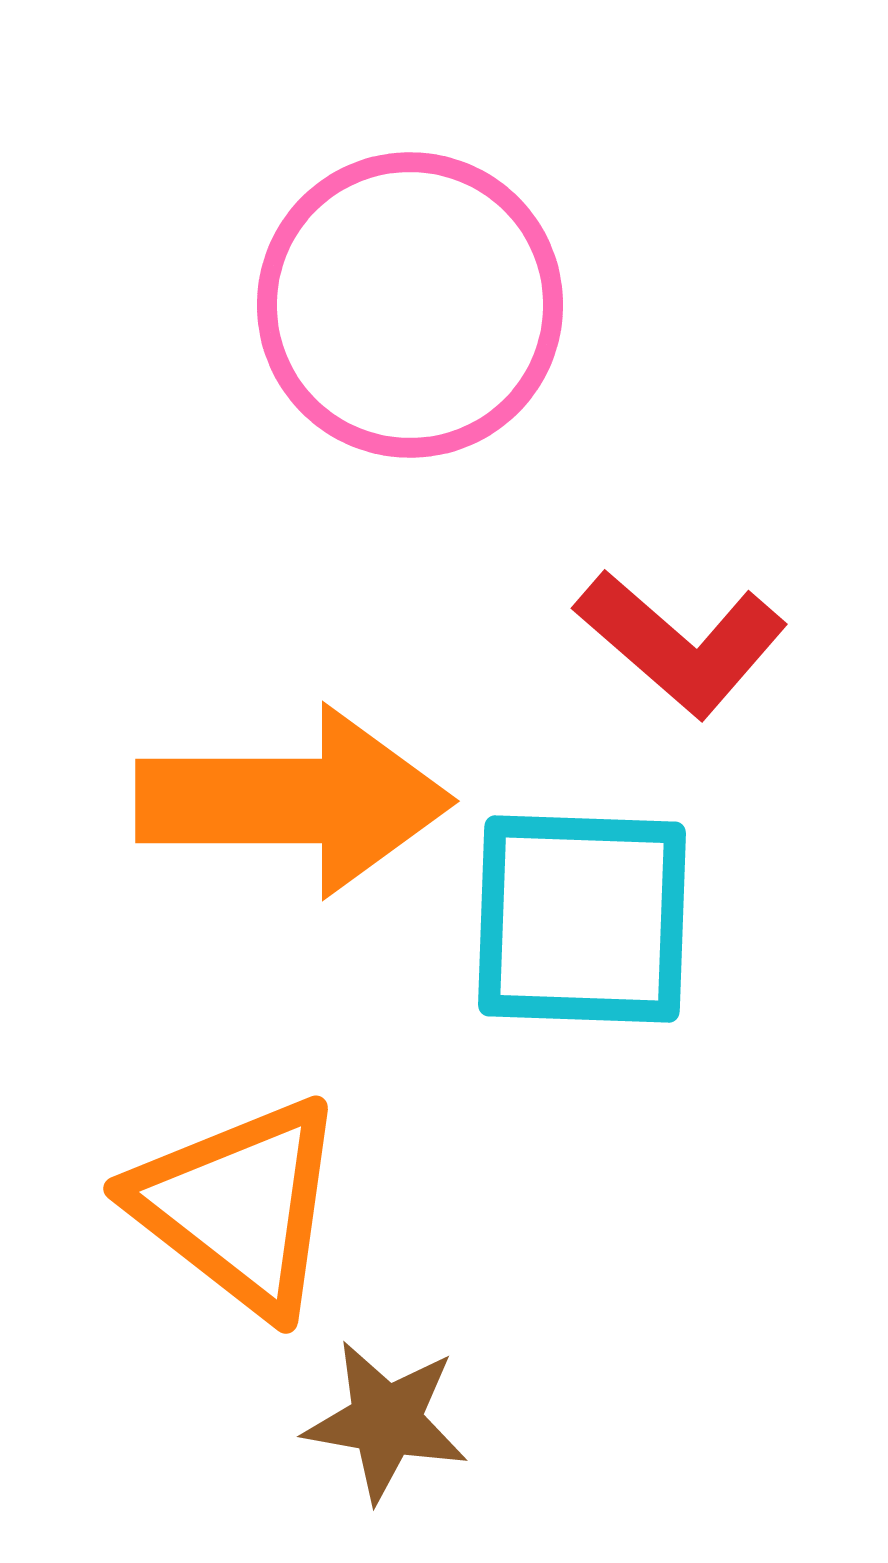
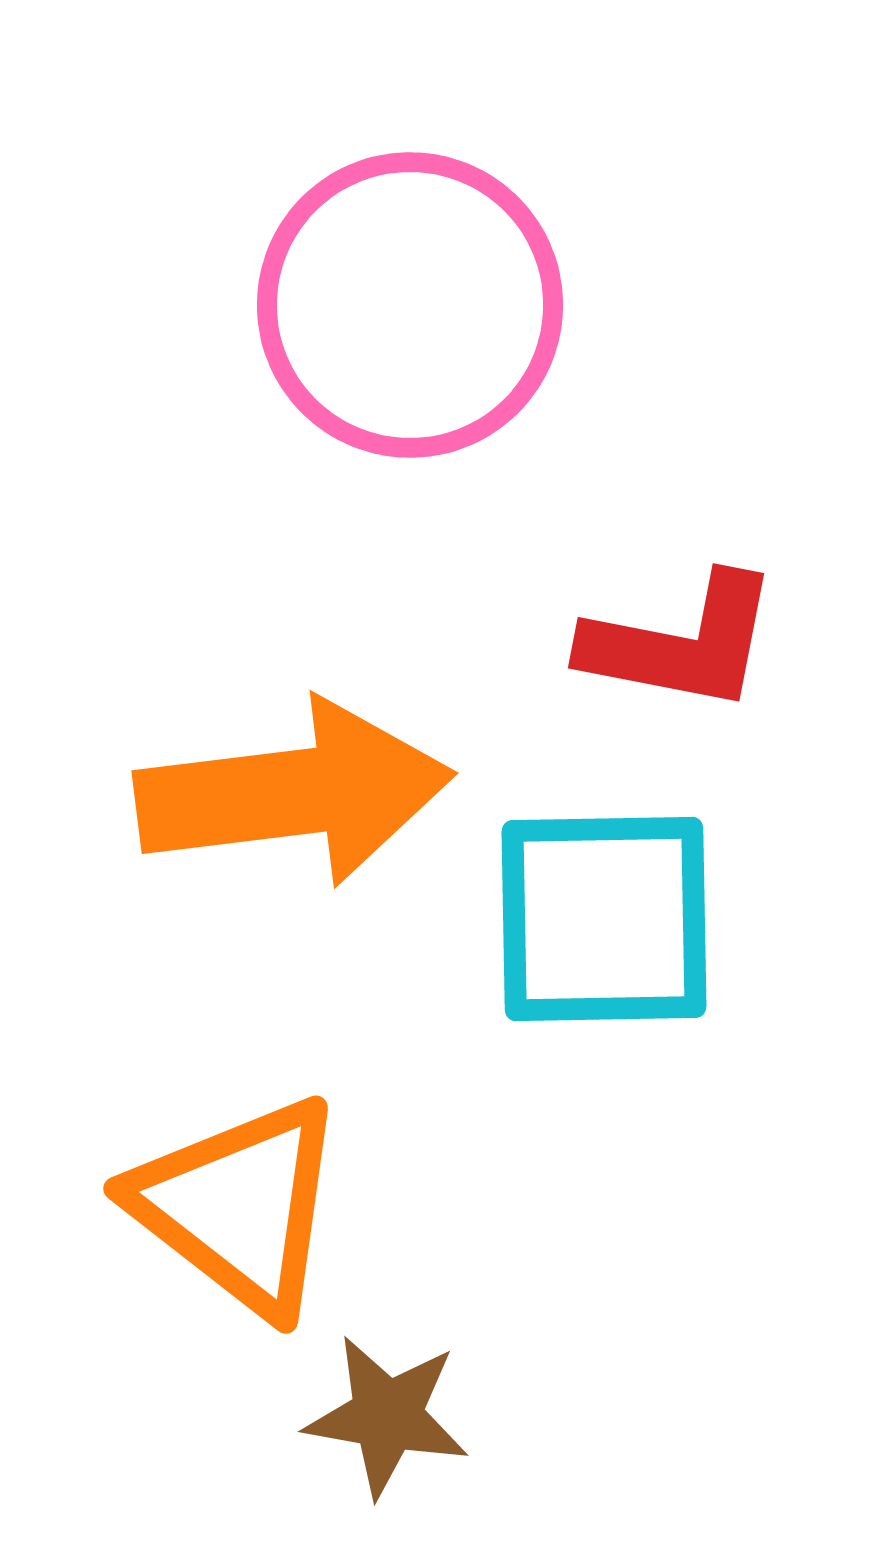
red L-shape: rotated 30 degrees counterclockwise
orange arrow: moved 8 px up; rotated 7 degrees counterclockwise
cyan square: moved 22 px right; rotated 3 degrees counterclockwise
brown star: moved 1 px right, 5 px up
